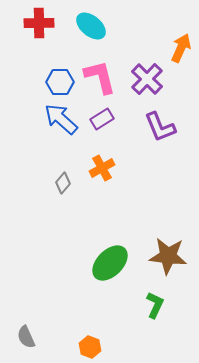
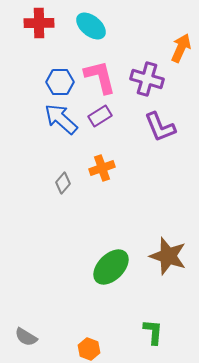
purple cross: rotated 28 degrees counterclockwise
purple rectangle: moved 2 px left, 3 px up
orange cross: rotated 10 degrees clockwise
brown star: rotated 12 degrees clockwise
green ellipse: moved 1 px right, 4 px down
green L-shape: moved 2 px left, 27 px down; rotated 20 degrees counterclockwise
gray semicircle: rotated 35 degrees counterclockwise
orange hexagon: moved 1 px left, 2 px down
